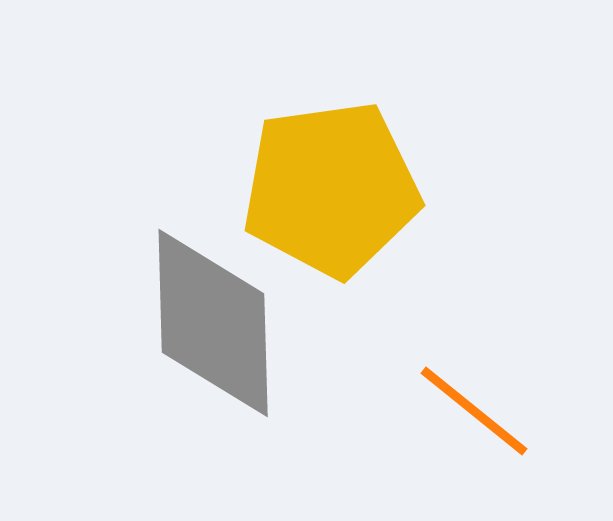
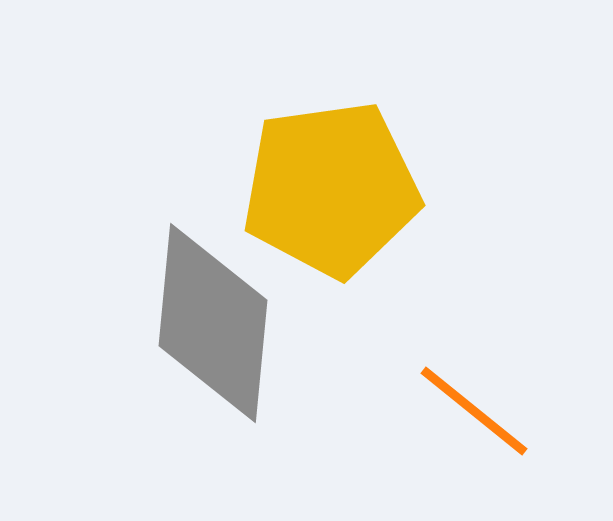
gray diamond: rotated 7 degrees clockwise
